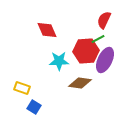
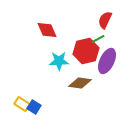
red semicircle: moved 1 px right
red hexagon: rotated 10 degrees counterclockwise
purple ellipse: moved 2 px right, 1 px down
yellow rectangle: moved 16 px down; rotated 14 degrees clockwise
